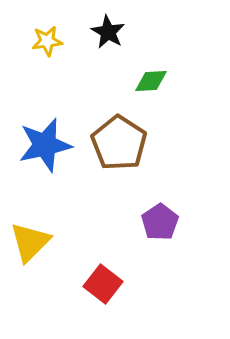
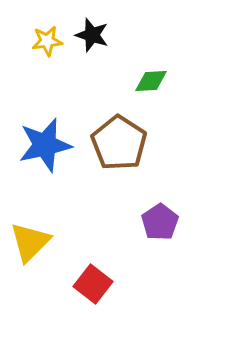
black star: moved 16 px left, 3 px down; rotated 12 degrees counterclockwise
red square: moved 10 px left
